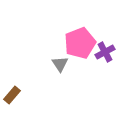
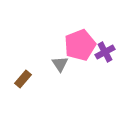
pink pentagon: moved 2 px down
brown rectangle: moved 11 px right, 16 px up
